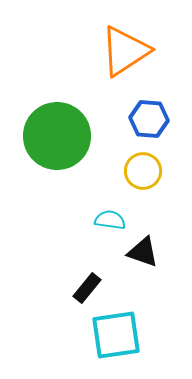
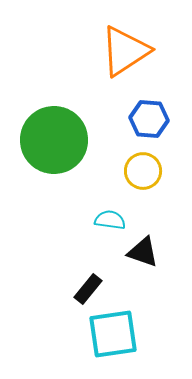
green circle: moved 3 px left, 4 px down
black rectangle: moved 1 px right, 1 px down
cyan square: moved 3 px left, 1 px up
